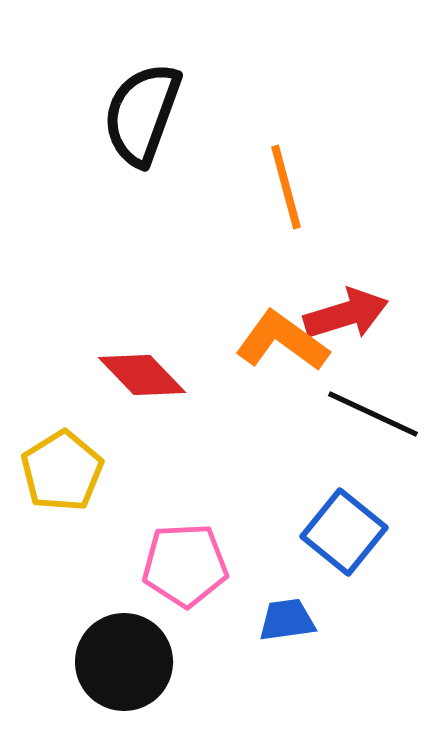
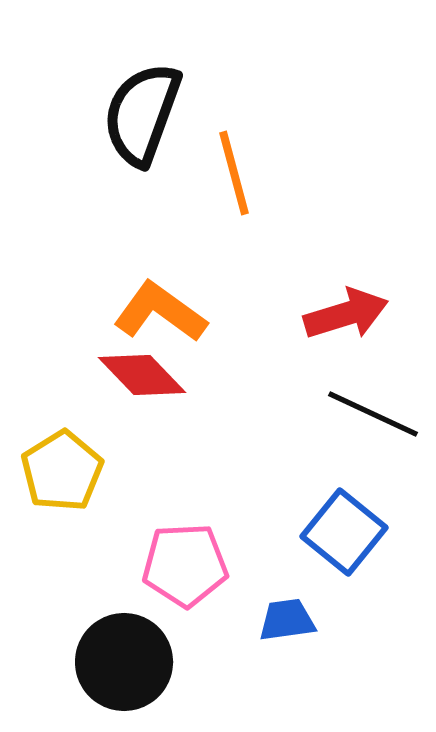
orange line: moved 52 px left, 14 px up
orange L-shape: moved 122 px left, 29 px up
